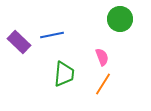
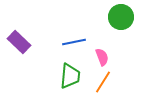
green circle: moved 1 px right, 2 px up
blue line: moved 22 px right, 7 px down
green trapezoid: moved 6 px right, 2 px down
orange line: moved 2 px up
